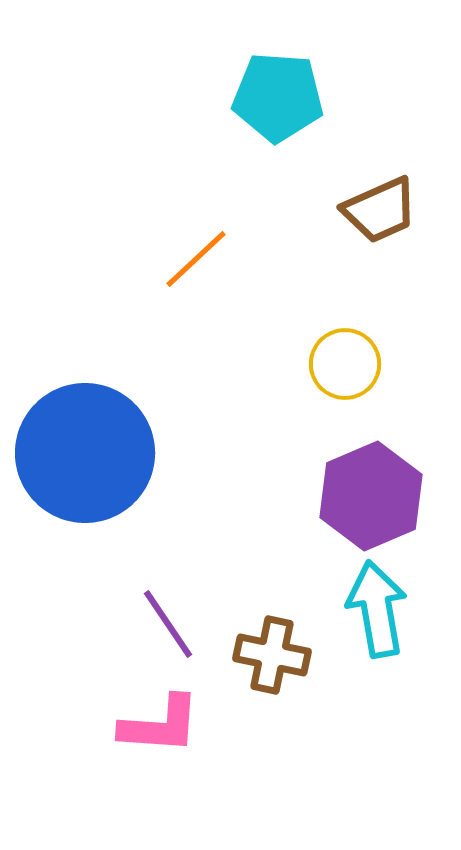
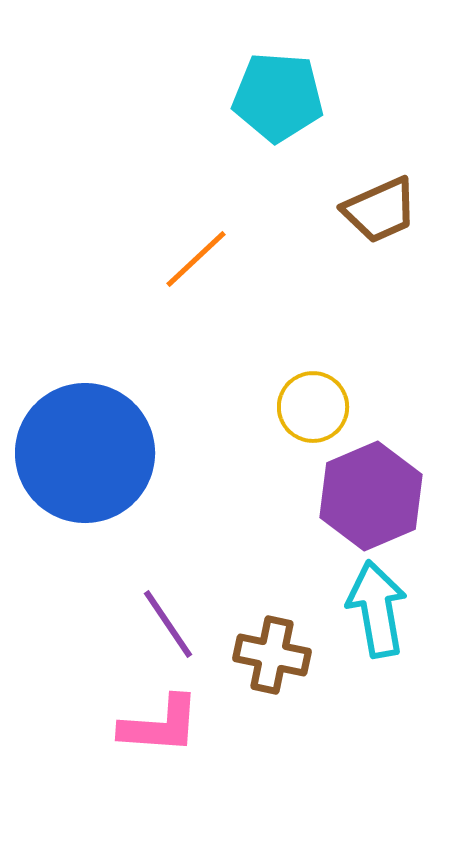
yellow circle: moved 32 px left, 43 px down
